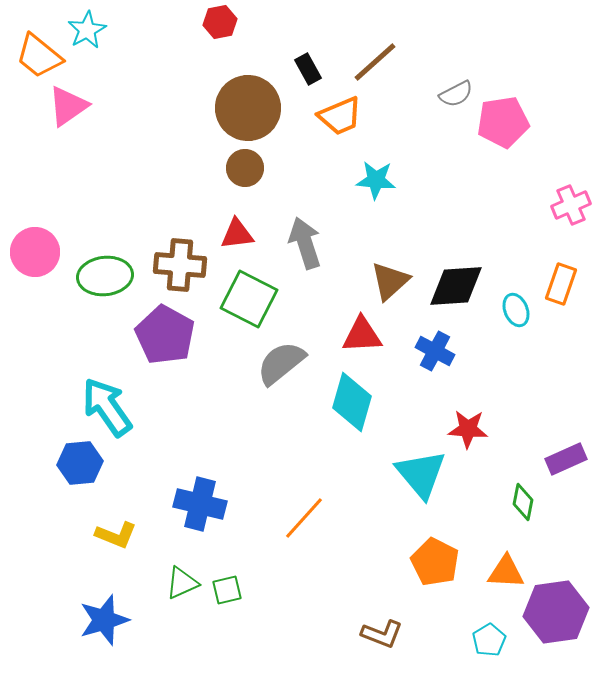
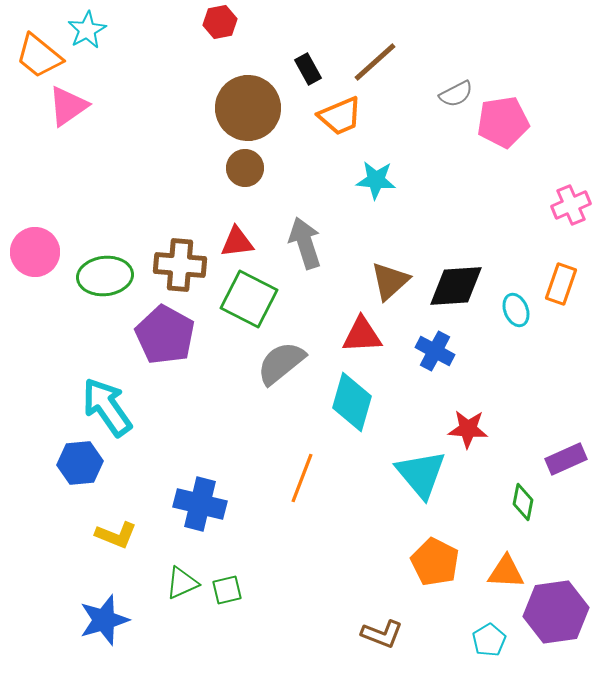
red triangle at (237, 234): moved 8 px down
orange line at (304, 518): moved 2 px left, 40 px up; rotated 21 degrees counterclockwise
